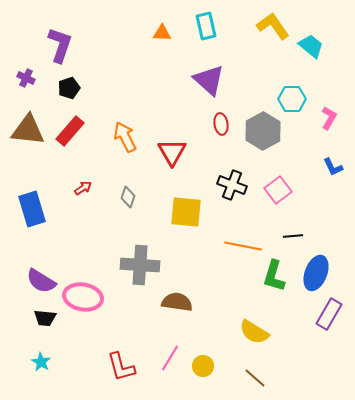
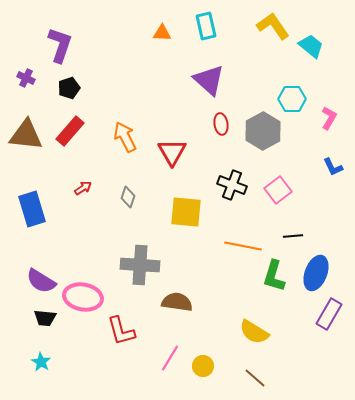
brown triangle: moved 2 px left, 5 px down
red L-shape: moved 36 px up
